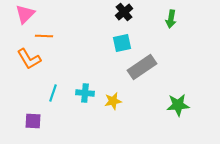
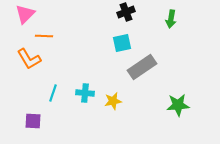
black cross: moved 2 px right; rotated 18 degrees clockwise
